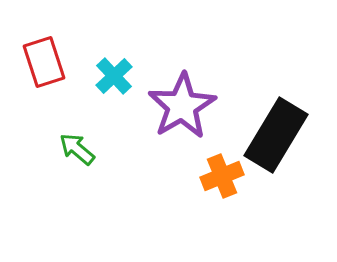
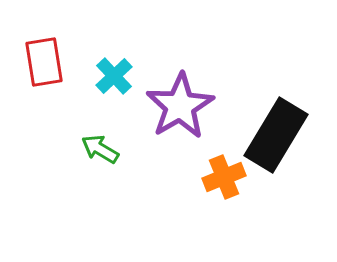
red rectangle: rotated 9 degrees clockwise
purple star: moved 2 px left
green arrow: moved 23 px right; rotated 9 degrees counterclockwise
orange cross: moved 2 px right, 1 px down
